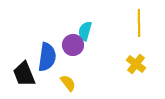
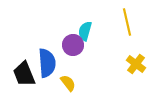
yellow line: moved 12 px left, 1 px up; rotated 12 degrees counterclockwise
blue semicircle: moved 6 px down; rotated 12 degrees counterclockwise
